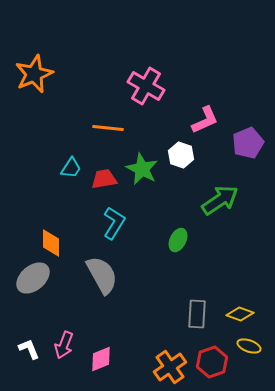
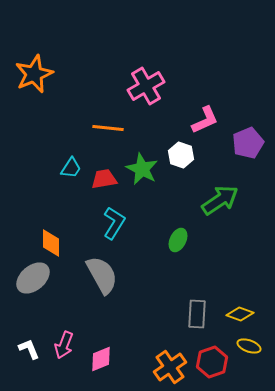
pink cross: rotated 30 degrees clockwise
